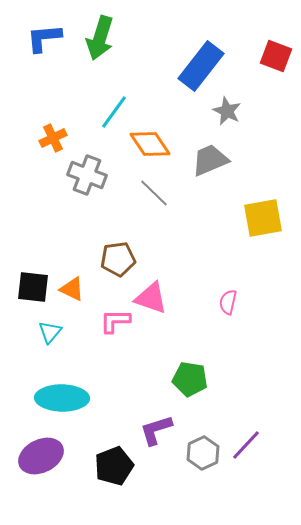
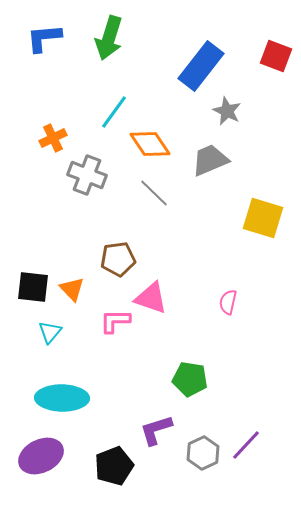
green arrow: moved 9 px right
yellow square: rotated 27 degrees clockwise
orange triangle: rotated 20 degrees clockwise
